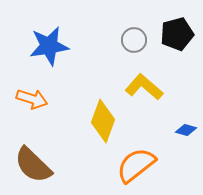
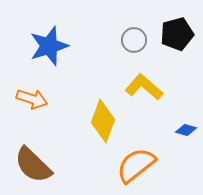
blue star: rotated 9 degrees counterclockwise
